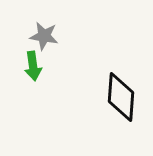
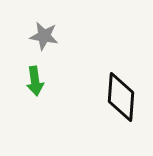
green arrow: moved 2 px right, 15 px down
